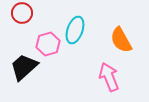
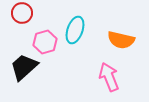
orange semicircle: rotated 48 degrees counterclockwise
pink hexagon: moved 3 px left, 2 px up
